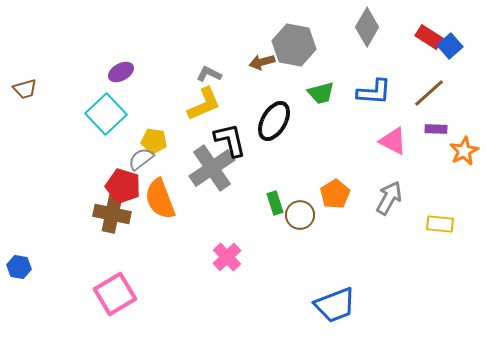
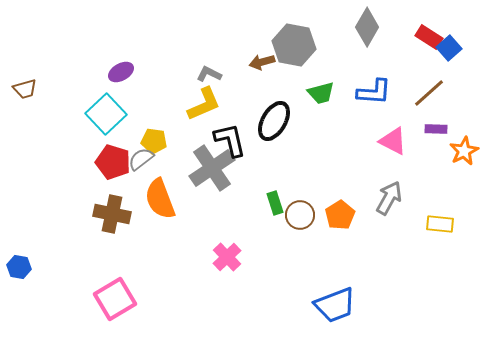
blue square: moved 1 px left, 2 px down
red pentagon: moved 10 px left, 24 px up
orange pentagon: moved 5 px right, 21 px down
pink square: moved 5 px down
